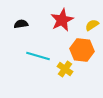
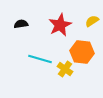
red star: moved 2 px left, 5 px down
yellow semicircle: moved 4 px up
orange hexagon: moved 2 px down
cyan line: moved 2 px right, 3 px down
